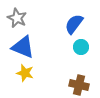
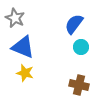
gray star: moved 2 px left
